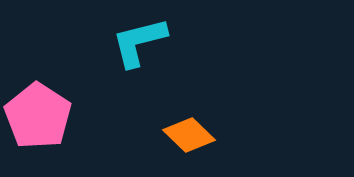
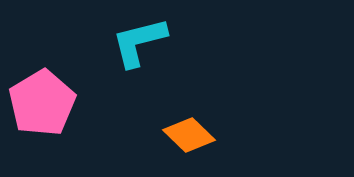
pink pentagon: moved 4 px right, 13 px up; rotated 8 degrees clockwise
